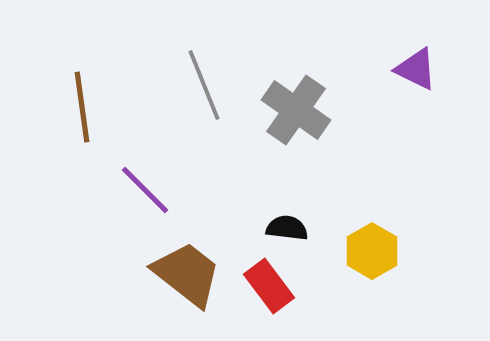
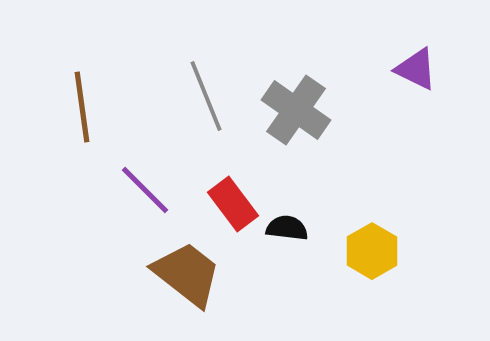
gray line: moved 2 px right, 11 px down
red rectangle: moved 36 px left, 82 px up
